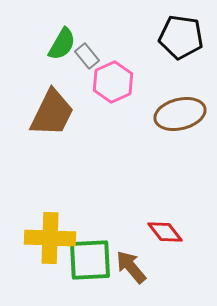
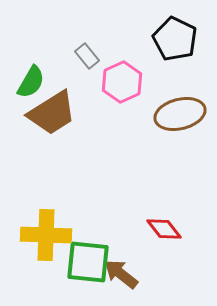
black pentagon: moved 6 px left, 2 px down; rotated 18 degrees clockwise
green semicircle: moved 31 px left, 38 px down
pink hexagon: moved 9 px right
brown trapezoid: rotated 32 degrees clockwise
red diamond: moved 1 px left, 3 px up
yellow cross: moved 4 px left, 3 px up
green square: moved 2 px left, 2 px down; rotated 9 degrees clockwise
brown arrow: moved 10 px left, 7 px down; rotated 12 degrees counterclockwise
